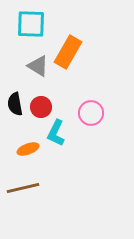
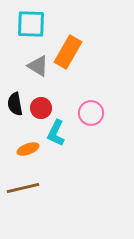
red circle: moved 1 px down
